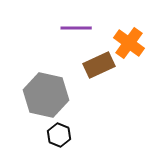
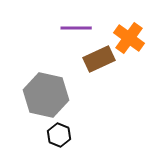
orange cross: moved 5 px up
brown rectangle: moved 6 px up
